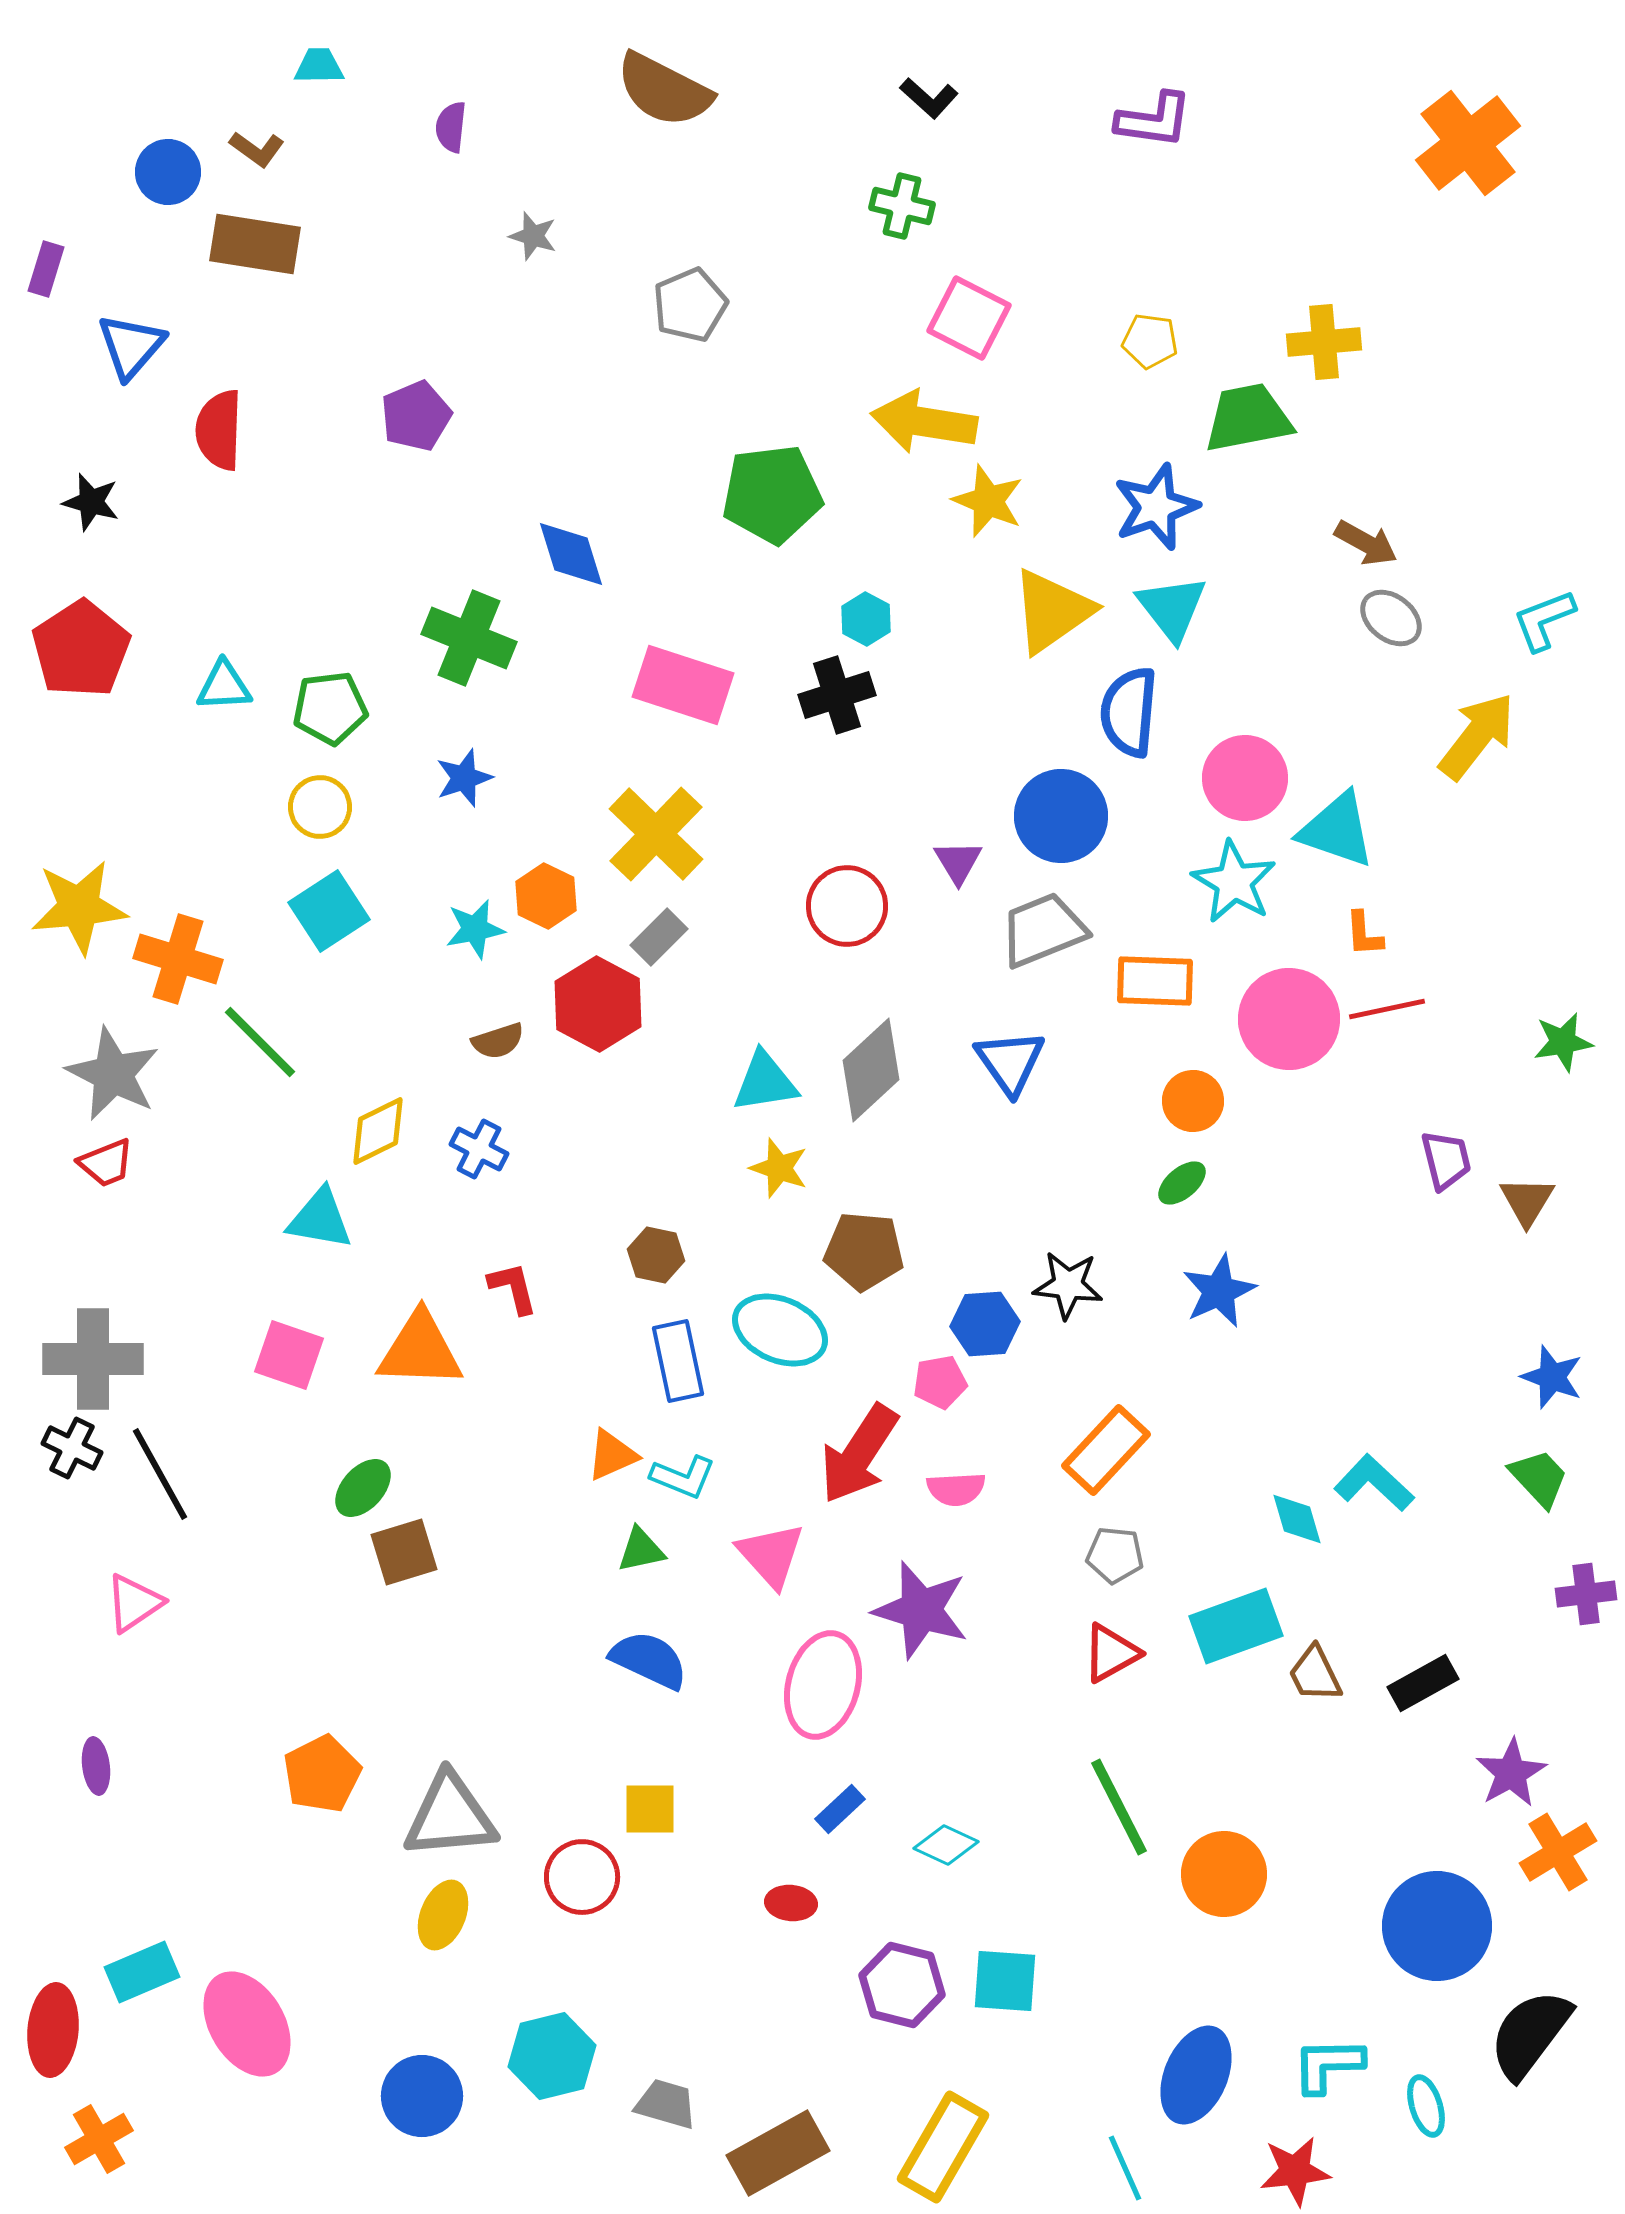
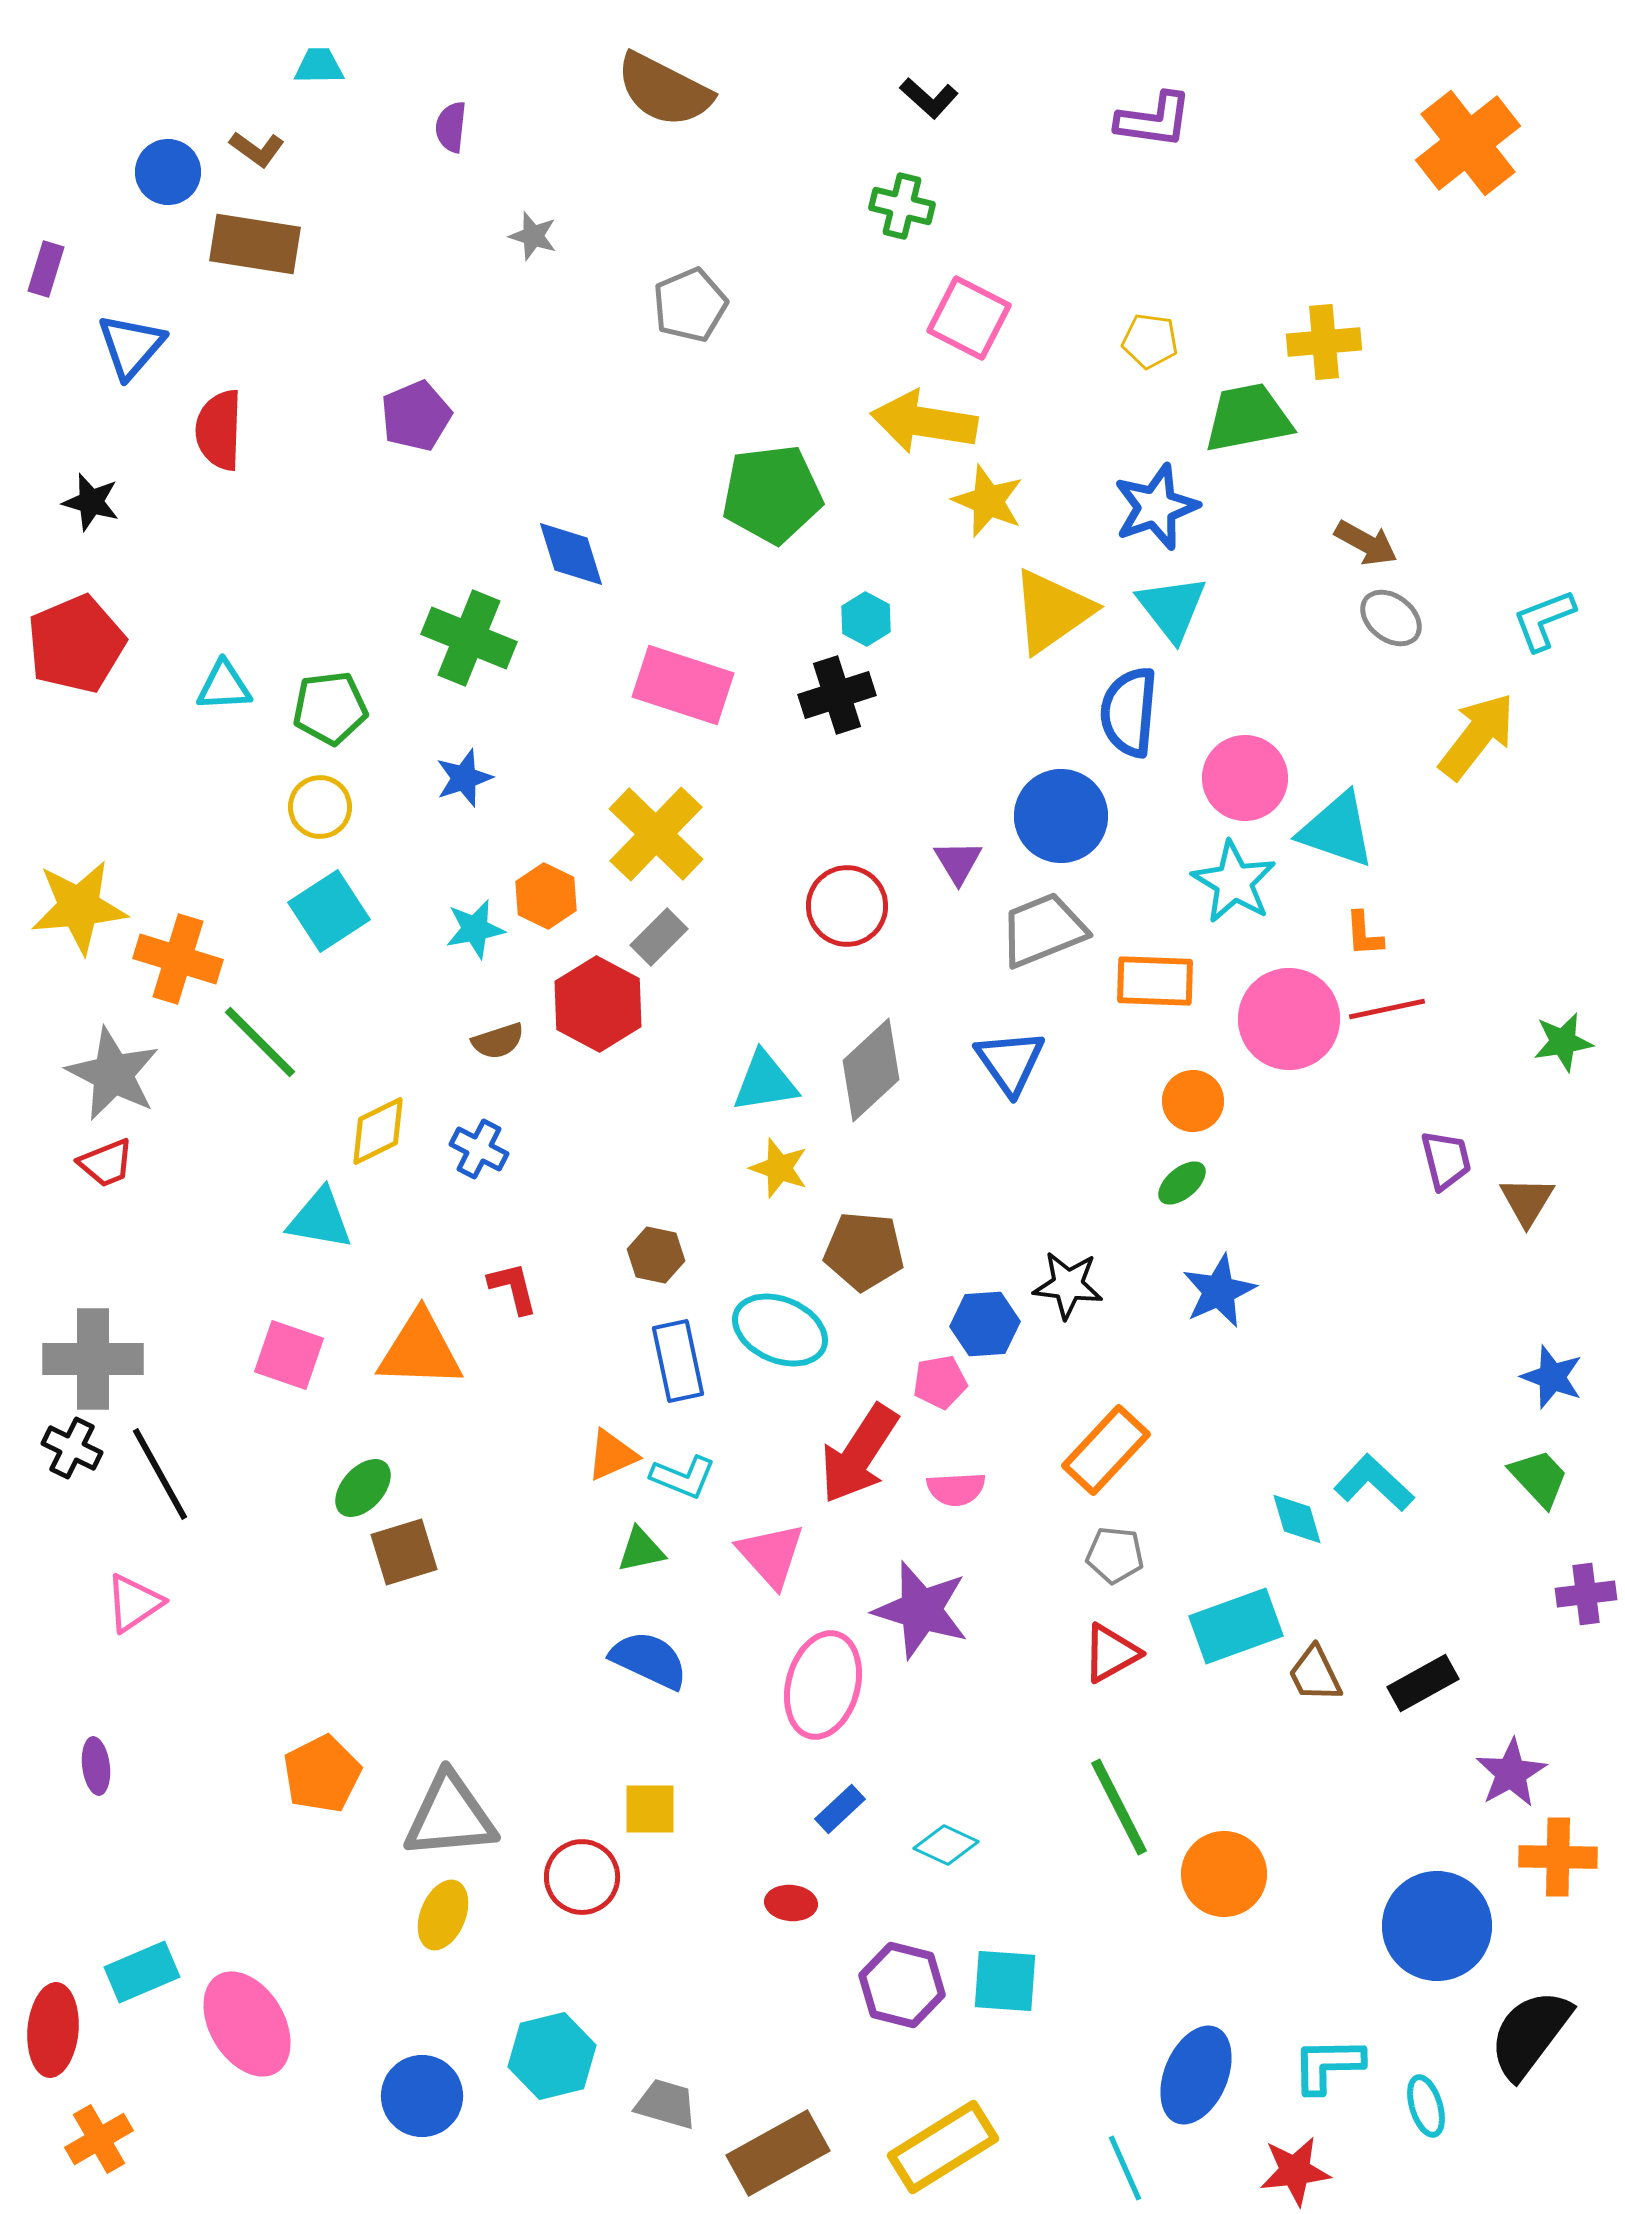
red pentagon at (81, 649): moved 5 px left, 5 px up; rotated 10 degrees clockwise
orange cross at (1558, 1852): moved 5 px down; rotated 32 degrees clockwise
yellow rectangle at (943, 2147): rotated 28 degrees clockwise
